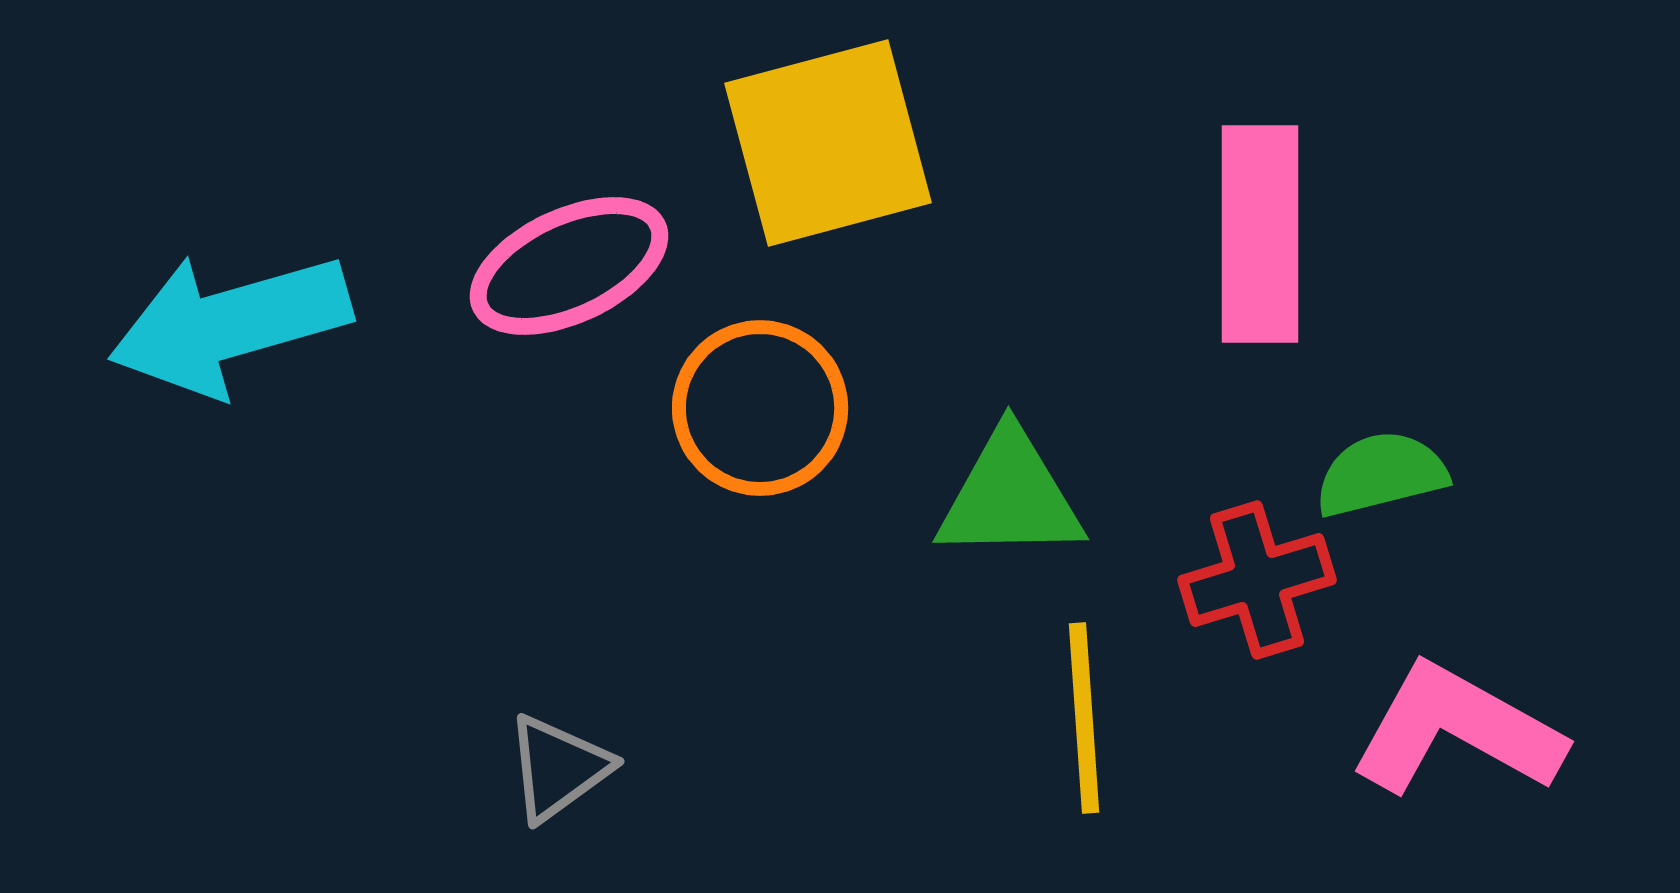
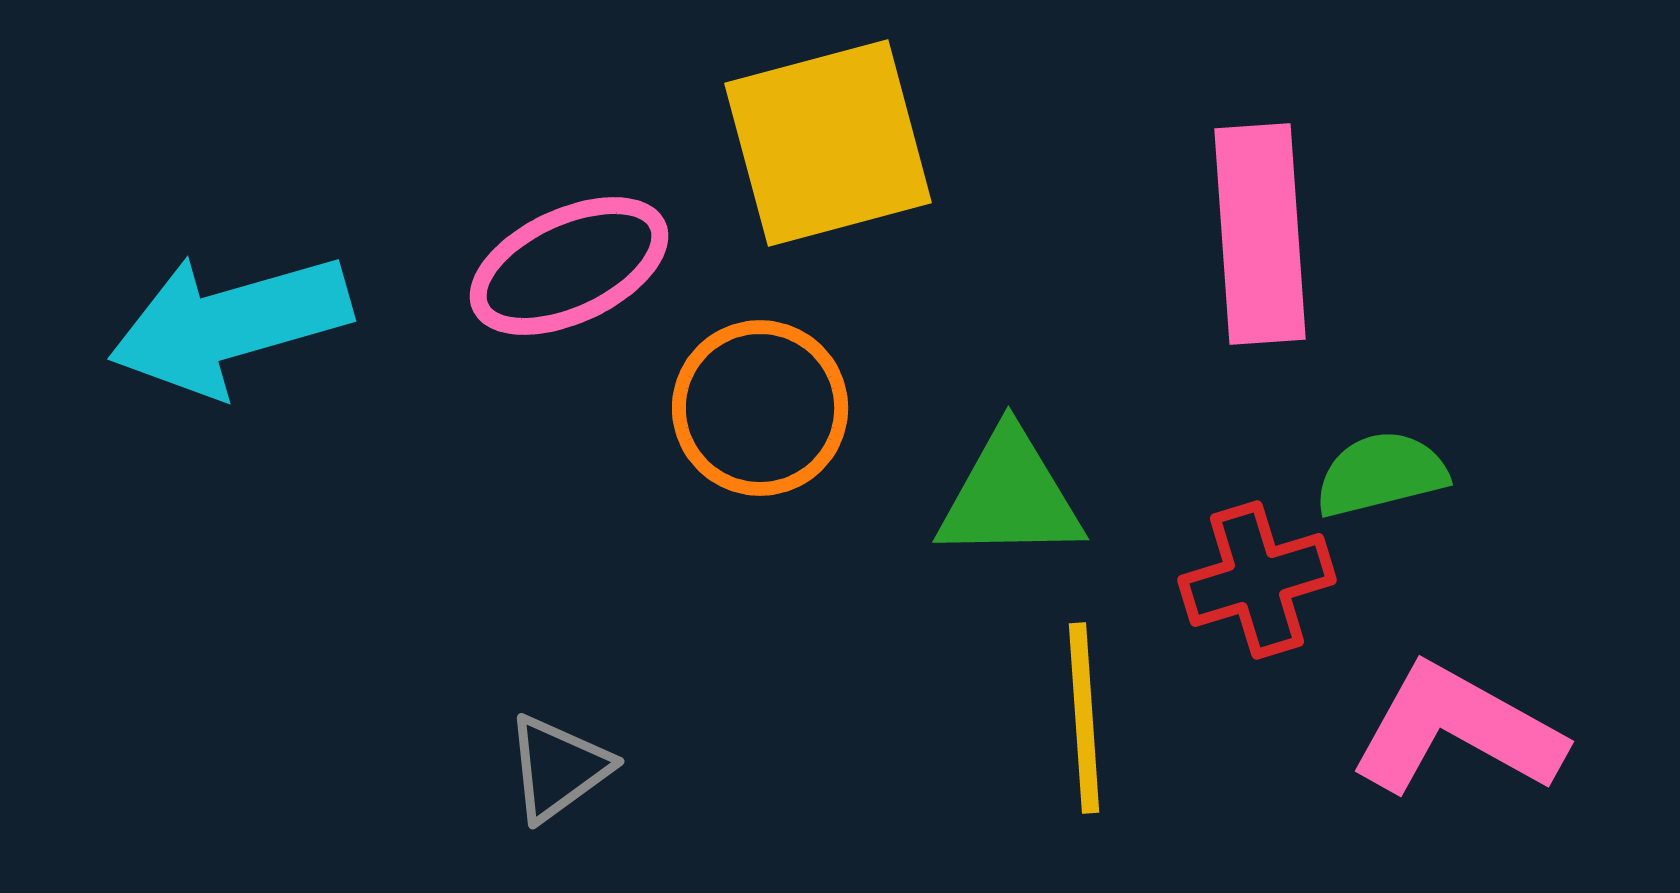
pink rectangle: rotated 4 degrees counterclockwise
